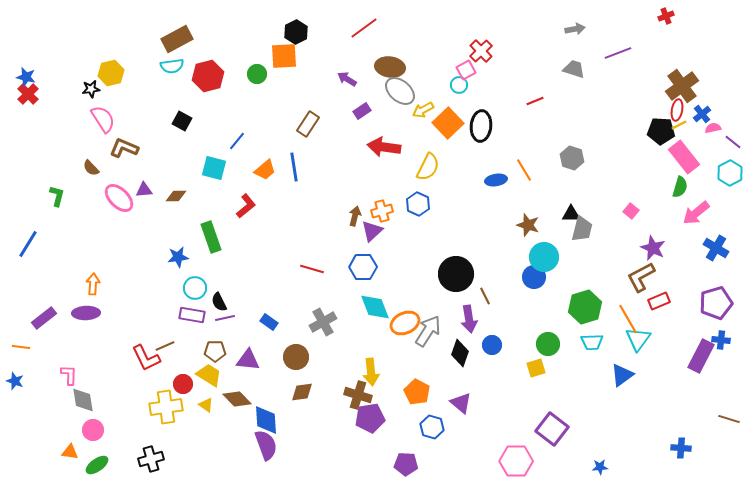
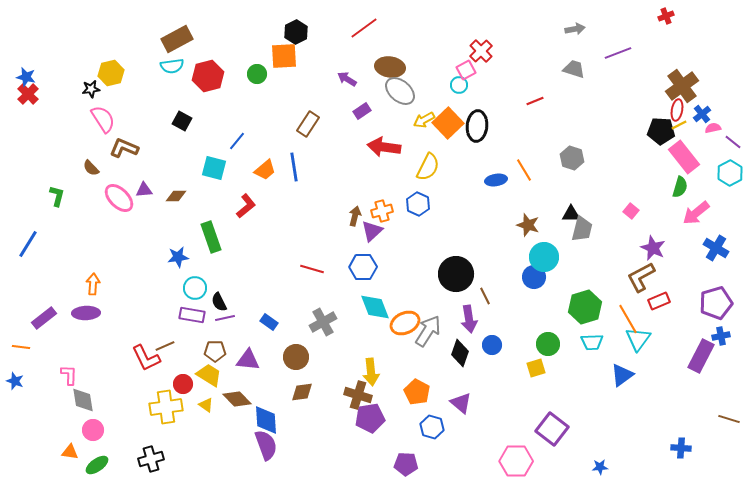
yellow arrow at (423, 110): moved 1 px right, 10 px down
black ellipse at (481, 126): moved 4 px left
blue cross at (721, 340): moved 4 px up; rotated 18 degrees counterclockwise
